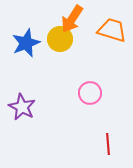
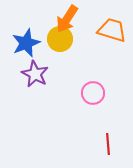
orange arrow: moved 5 px left
pink circle: moved 3 px right
purple star: moved 13 px right, 33 px up
